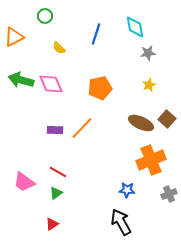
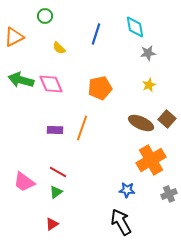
orange line: rotated 25 degrees counterclockwise
orange cross: rotated 8 degrees counterclockwise
green triangle: moved 1 px up
